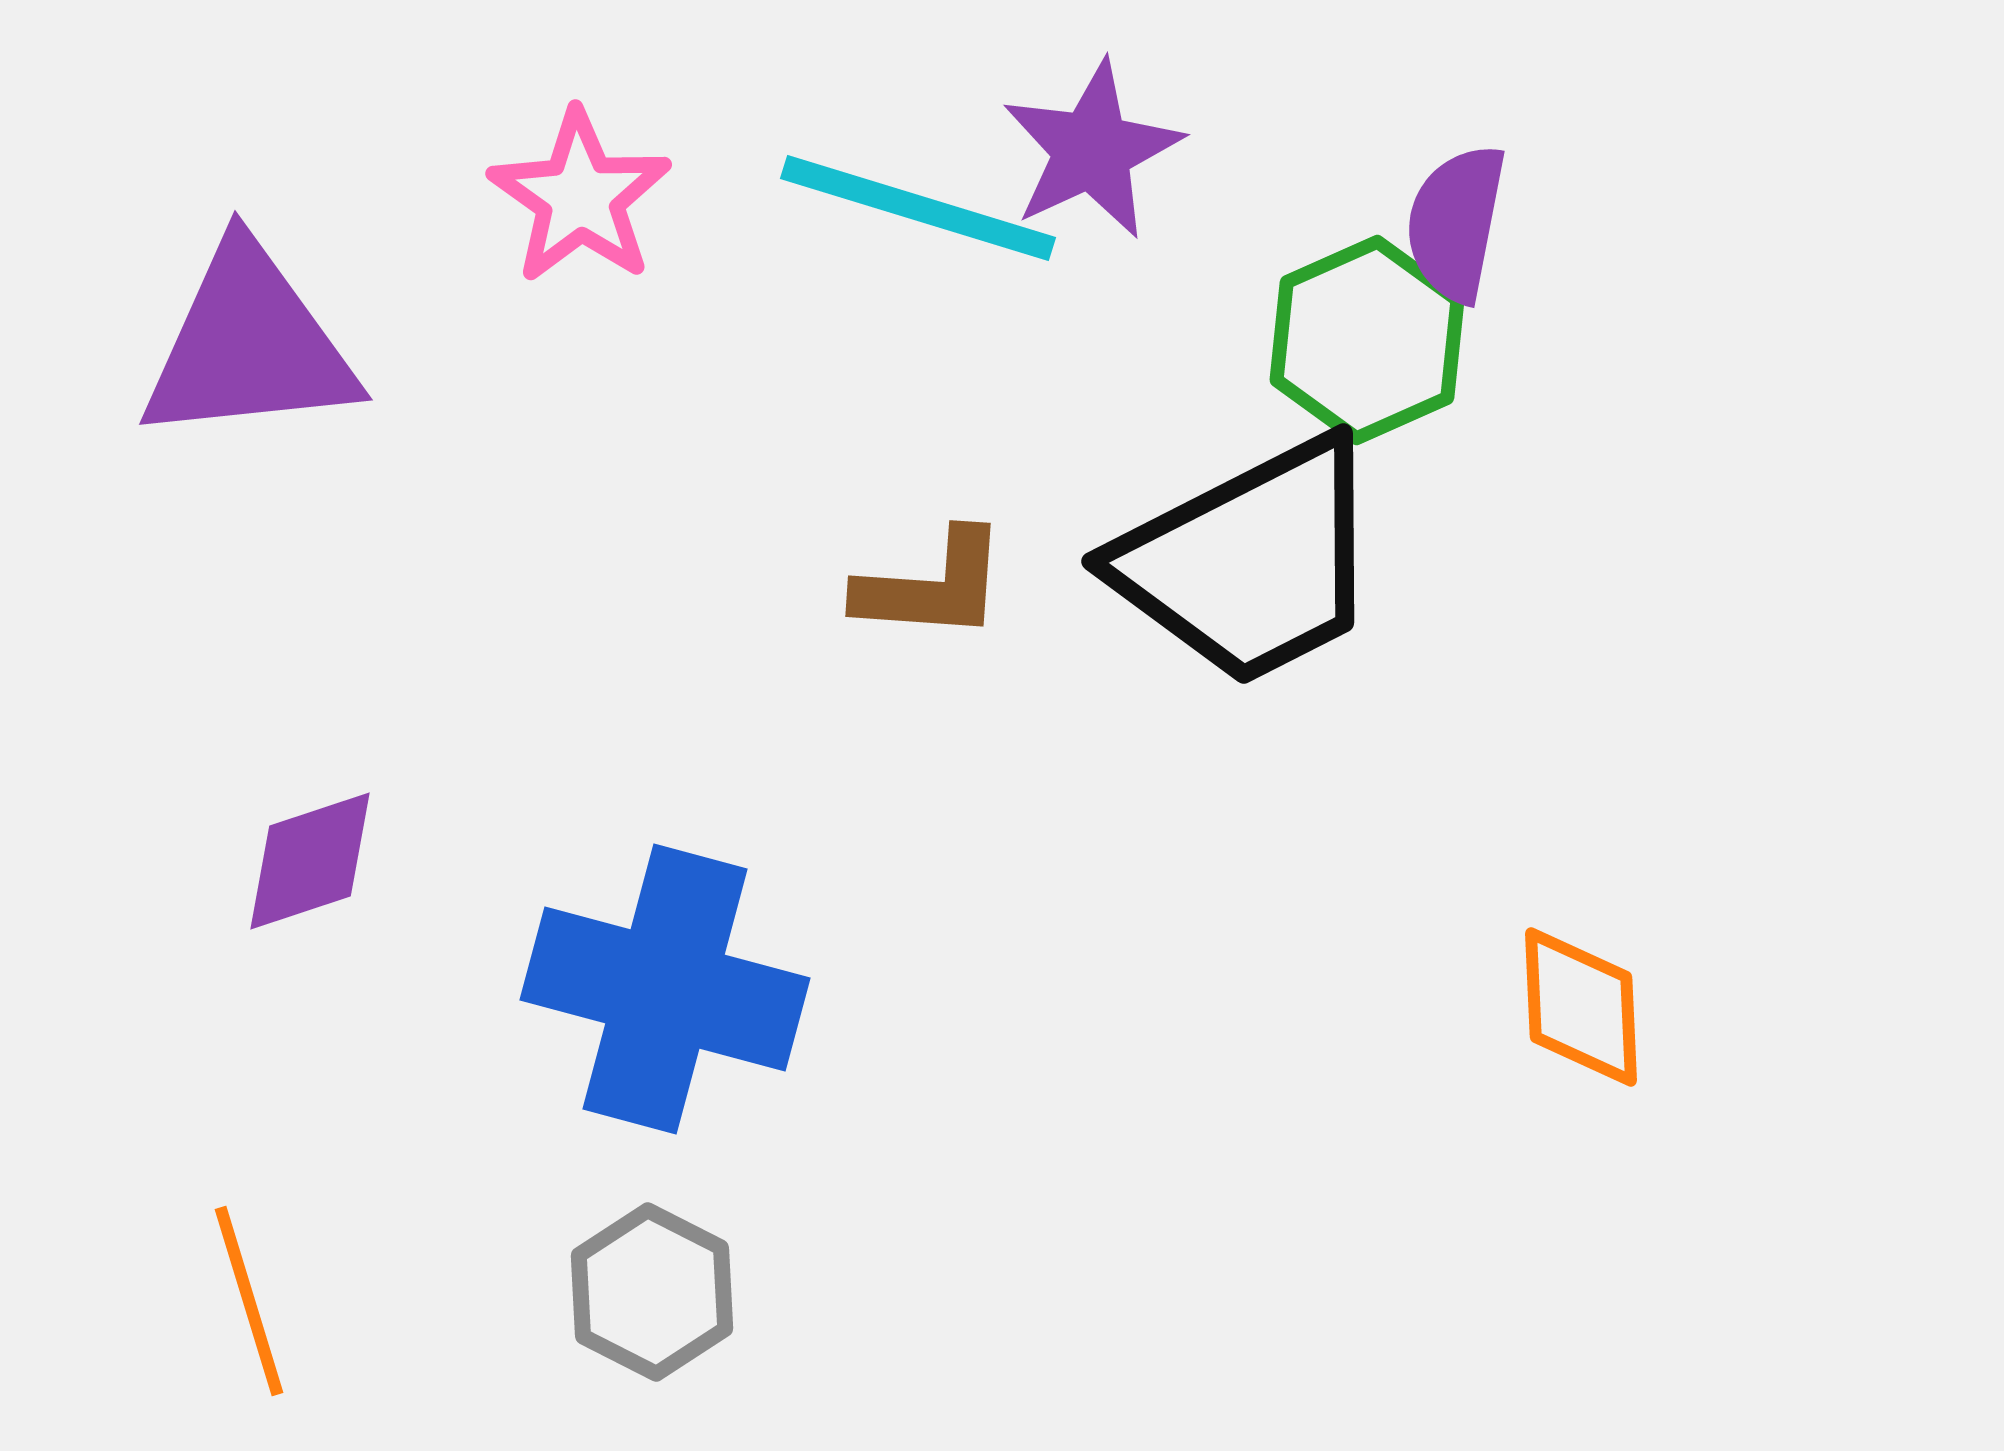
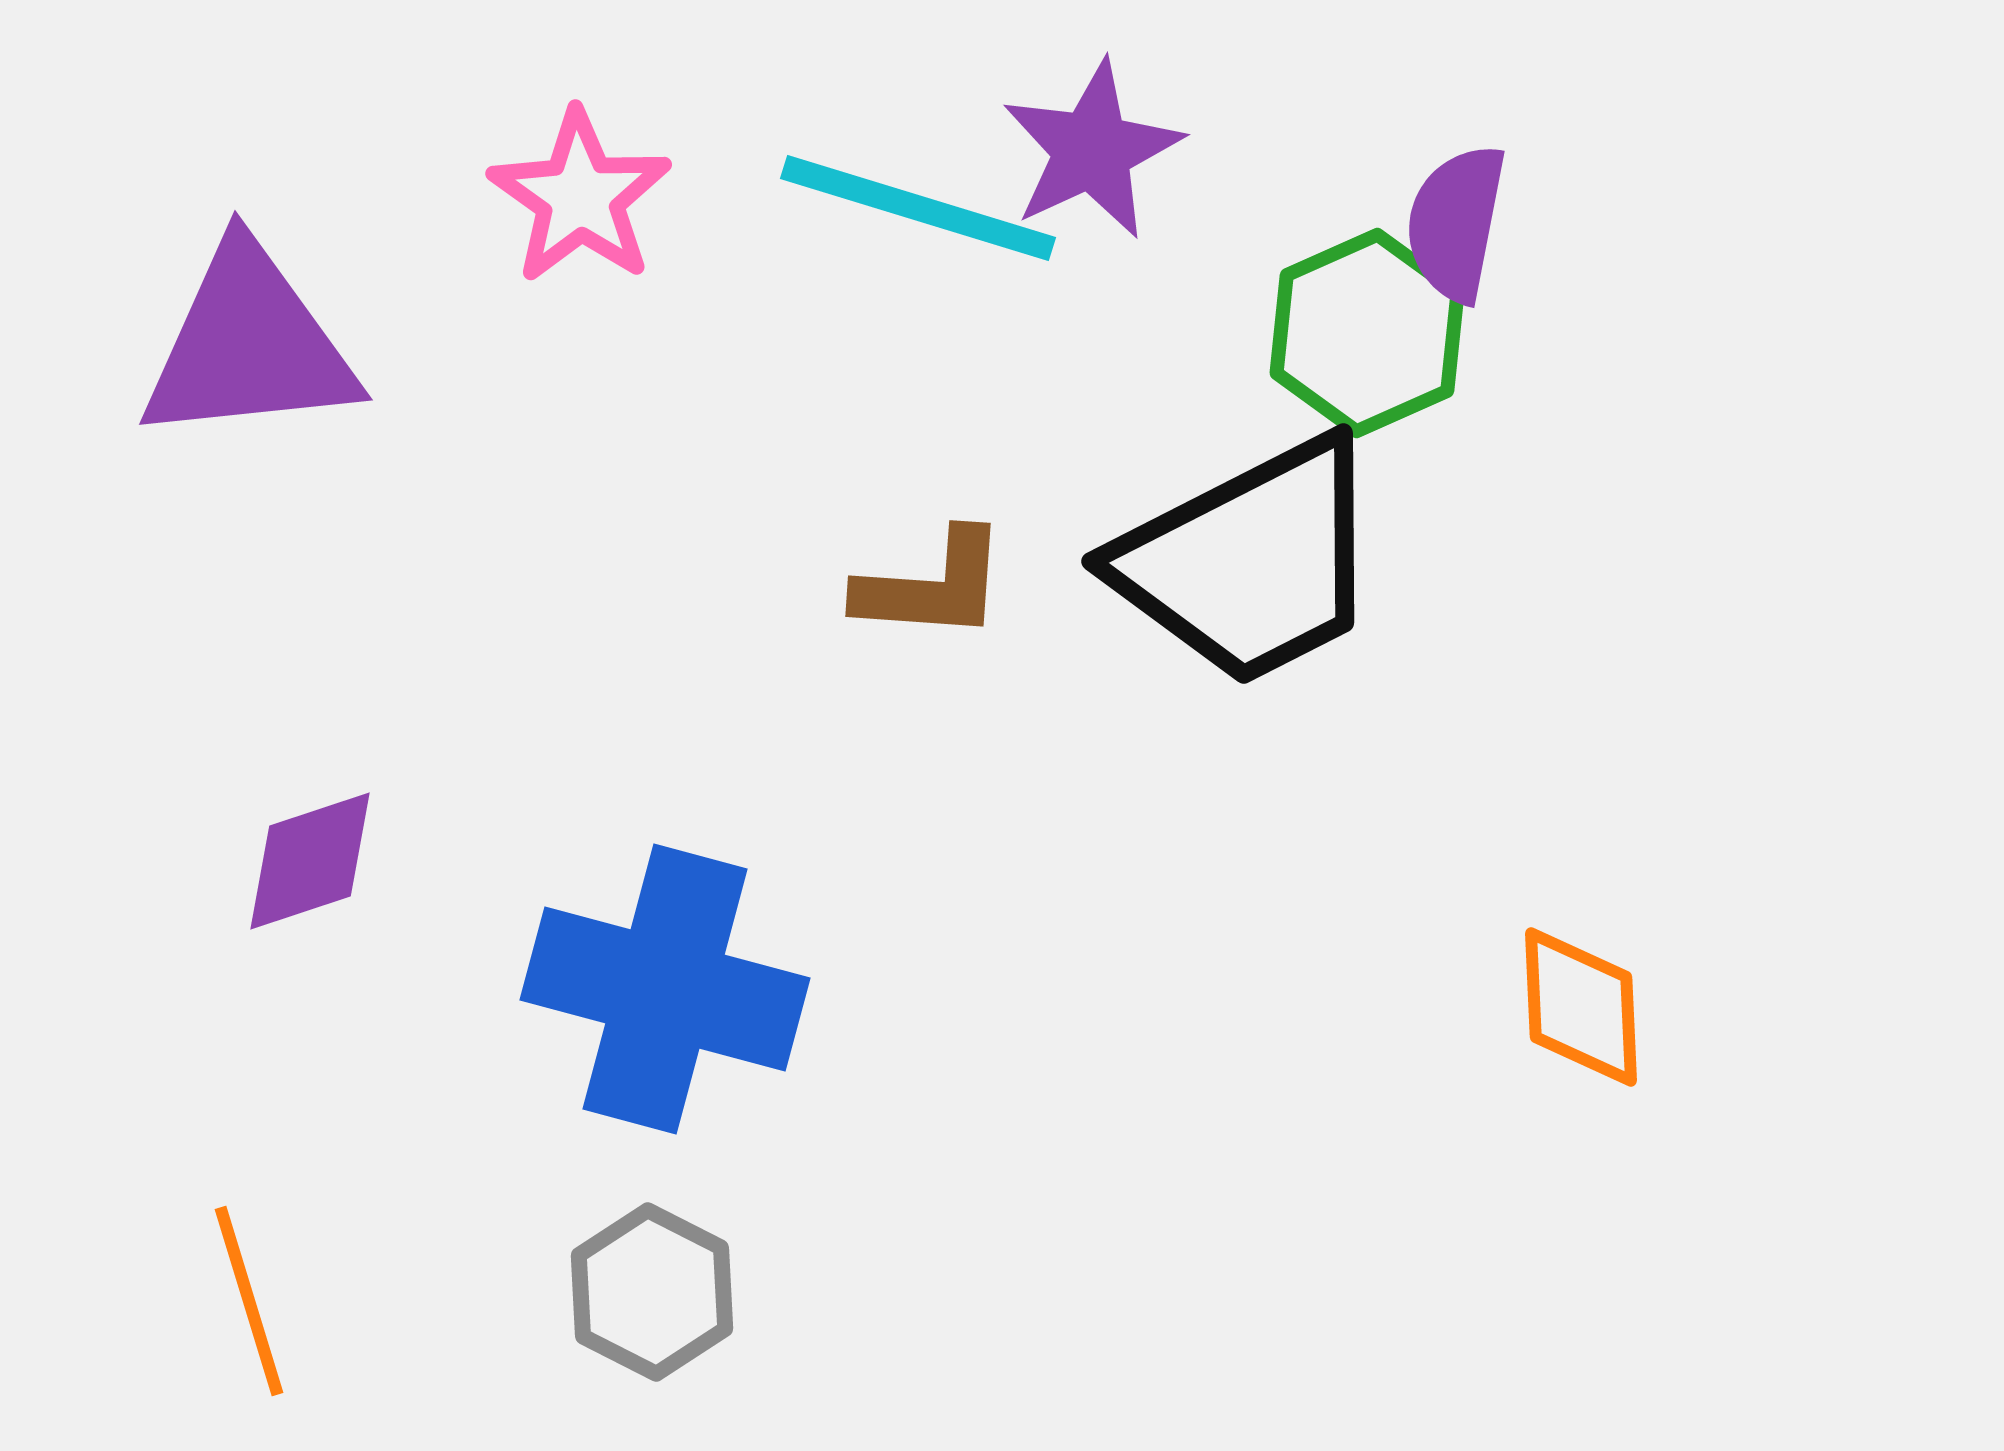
green hexagon: moved 7 px up
